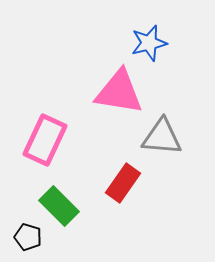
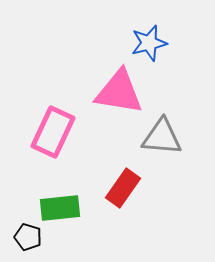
pink rectangle: moved 8 px right, 8 px up
red rectangle: moved 5 px down
green rectangle: moved 1 px right, 2 px down; rotated 51 degrees counterclockwise
